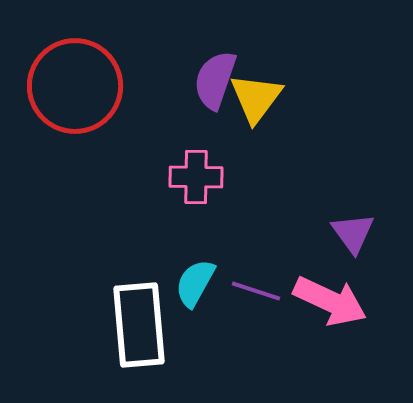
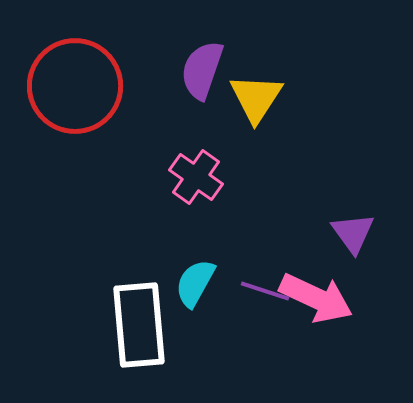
purple semicircle: moved 13 px left, 10 px up
yellow triangle: rotated 4 degrees counterclockwise
pink cross: rotated 34 degrees clockwise
purple line: moved 9 px right
pink arrow: moved 14 px left, 3 px up
